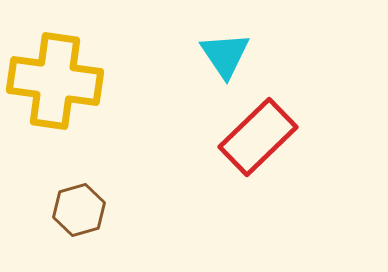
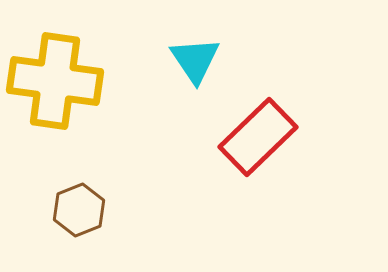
cyan triangle: moved 30 px left, 5 px down
brown hexagon: rotated 6 degrees counterclockwise
